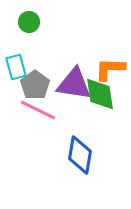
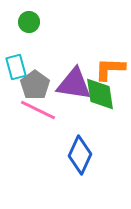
blue diamond: rotated 15 degrees clockwise
